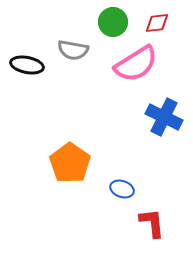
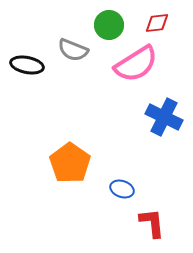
green circle: moved 4 px left, 3 px down
gray semicircle: rotated 12 degrees clockwise
